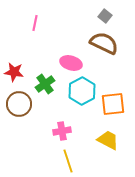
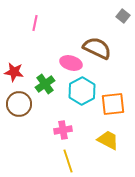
gray square: moved 18 px right
brown semicircle: moved 7 px left, 5 px down
pink cross: moved 1 px right, 1 px up
